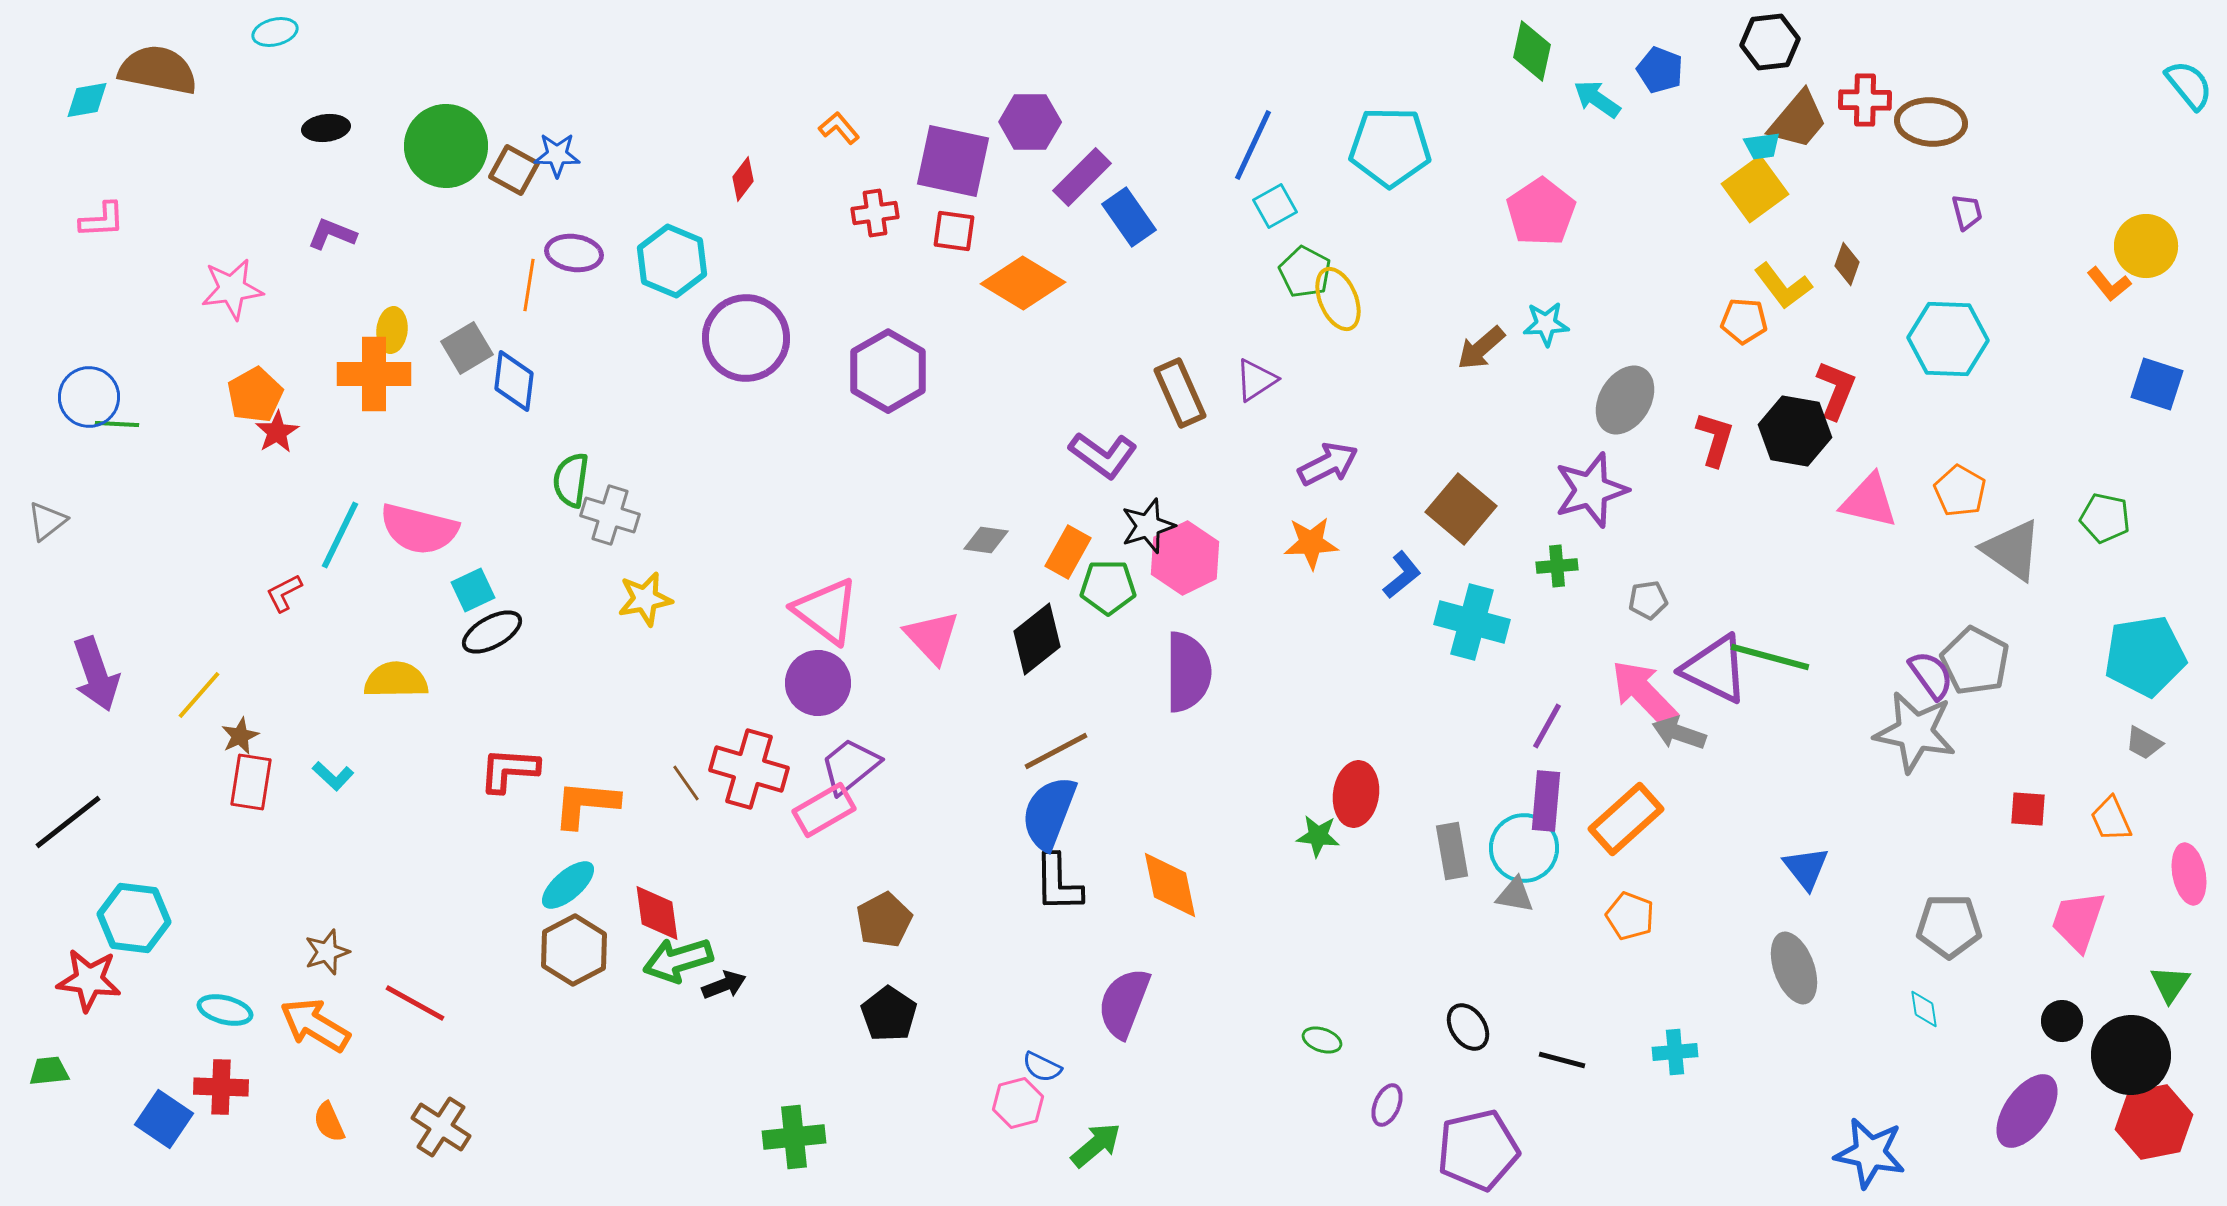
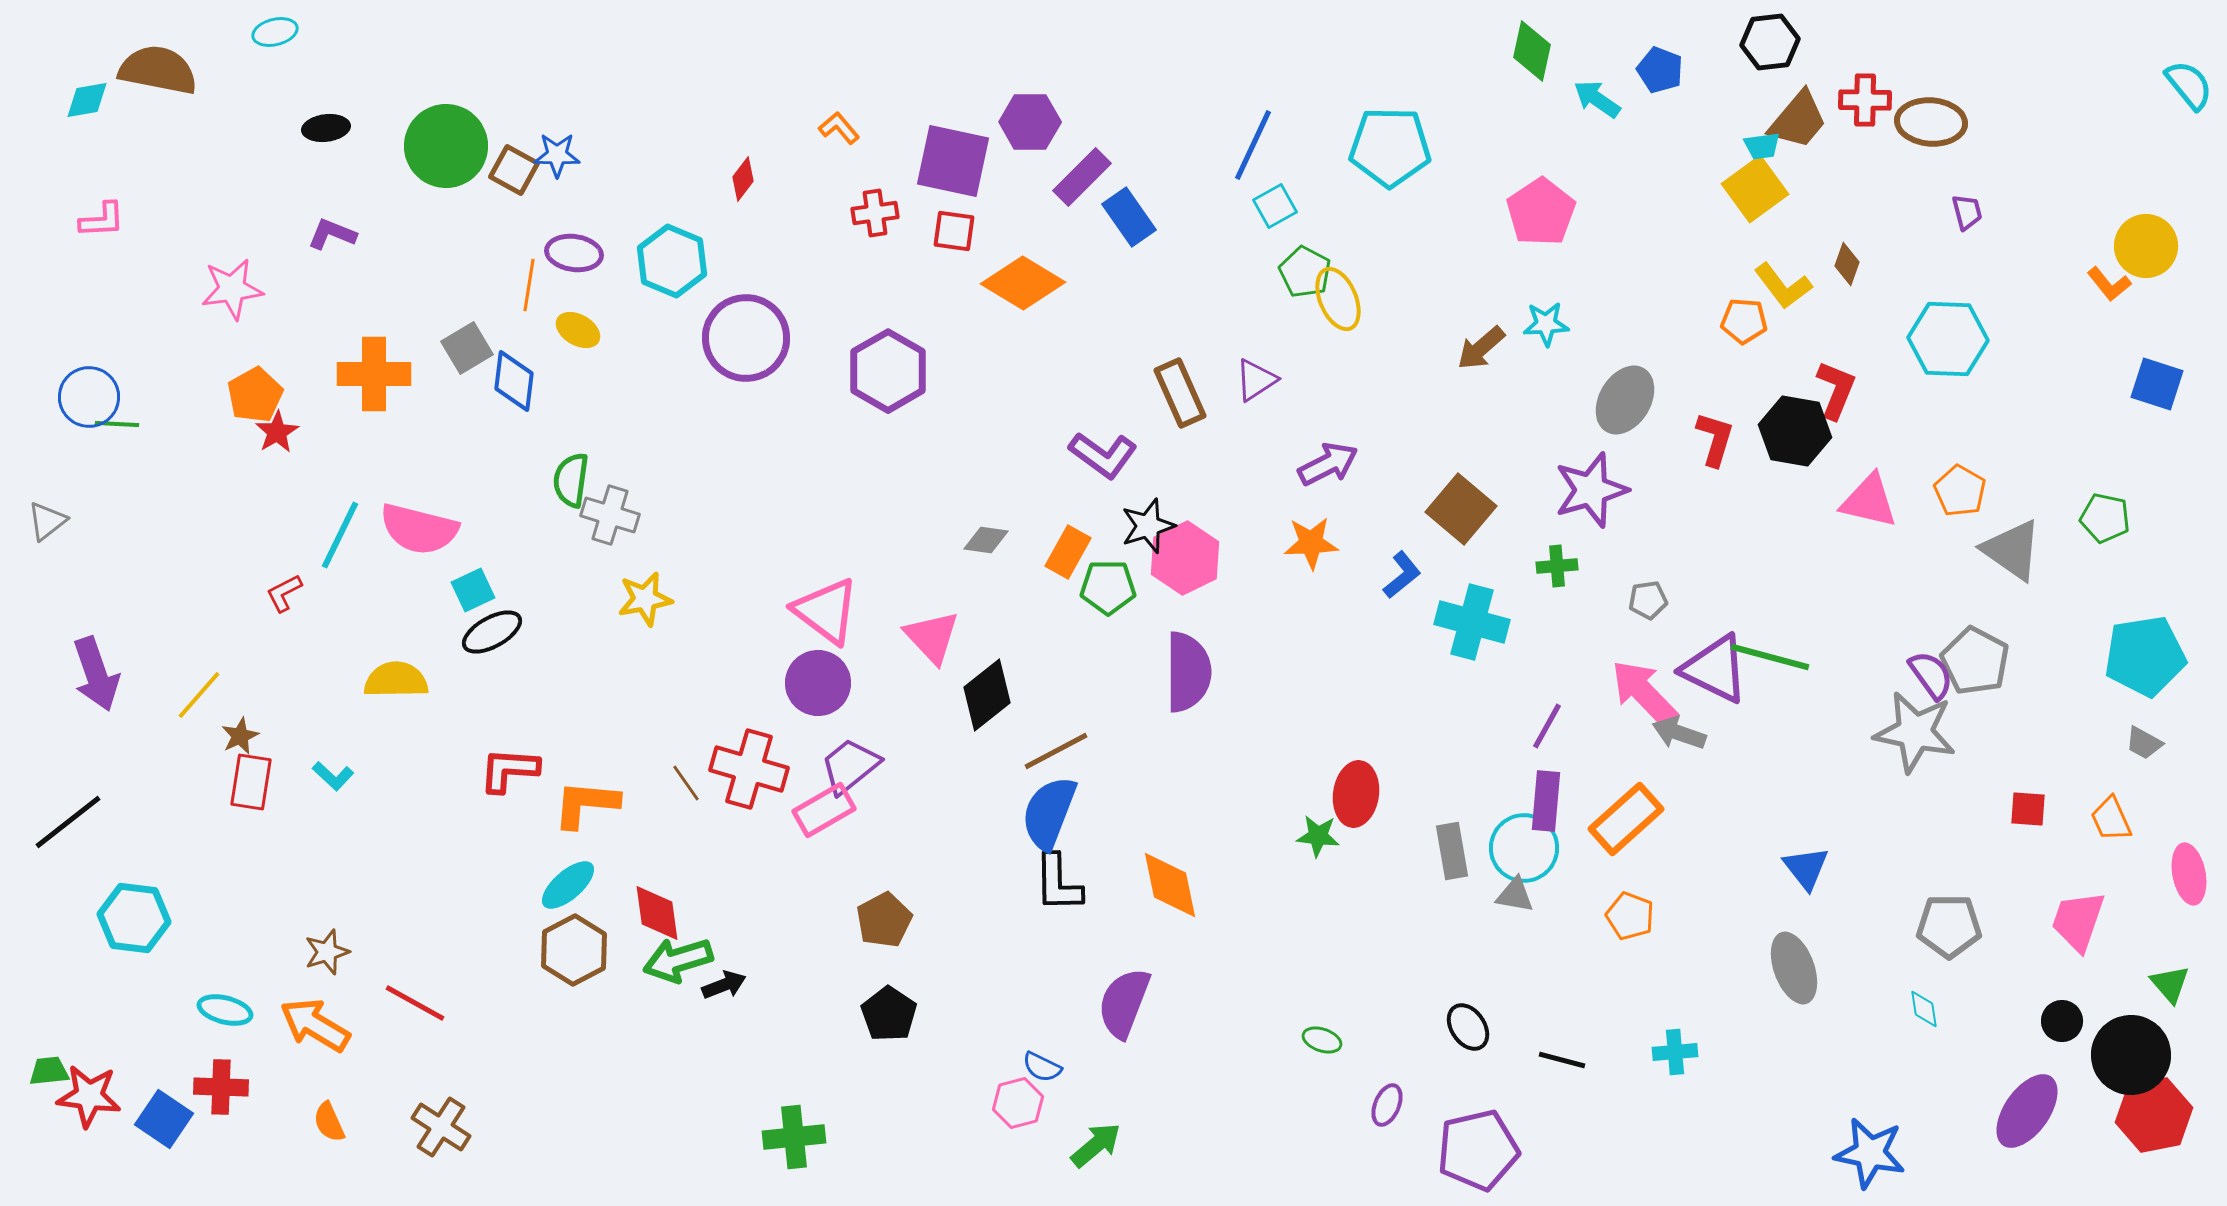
yellow ellipse at (392, 330): moved 186 px right; rotated 66 degrees counterclockwise
black diamond at (1037, 639): moved 50 px left, 56 px down
red star at (89, 980): moved 116 px down
green triangle at (2170, 984): rotated 15 degrees counterclockwise
red hexagon at (2154, 1122): moved 7 px up
